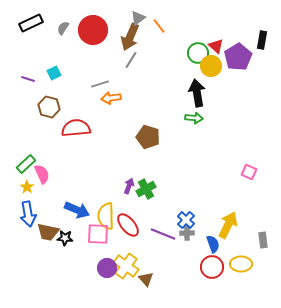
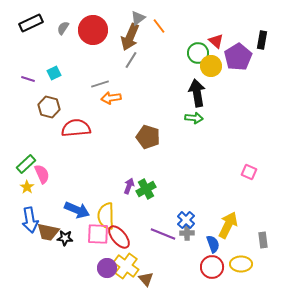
red triangle at (216, 46): moved 5 px up
blue arrow at (28, 214): moved 2 px right, 6 px down
red ellipse at (128, 225): moved 9 px left, 12 px down
